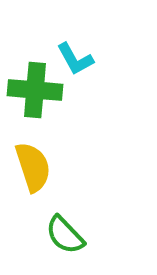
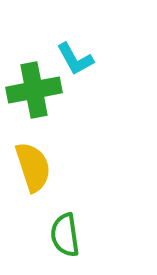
green cross: moved 1 px left; rotated 16 degrees counterclockwise
green semicircle: rotated 36 degrees clockwise
